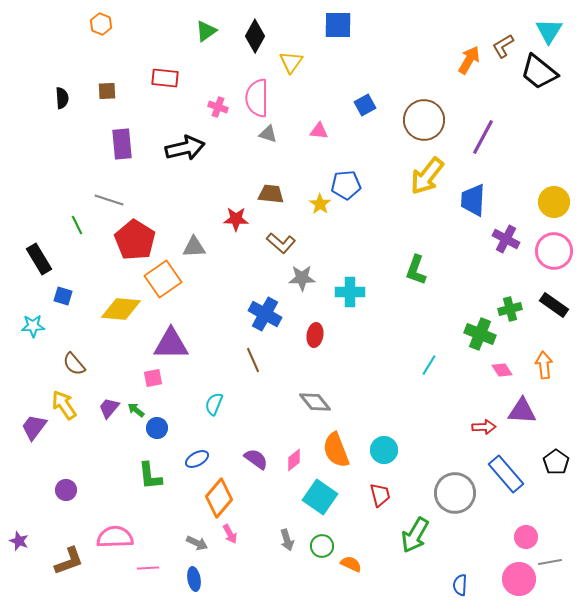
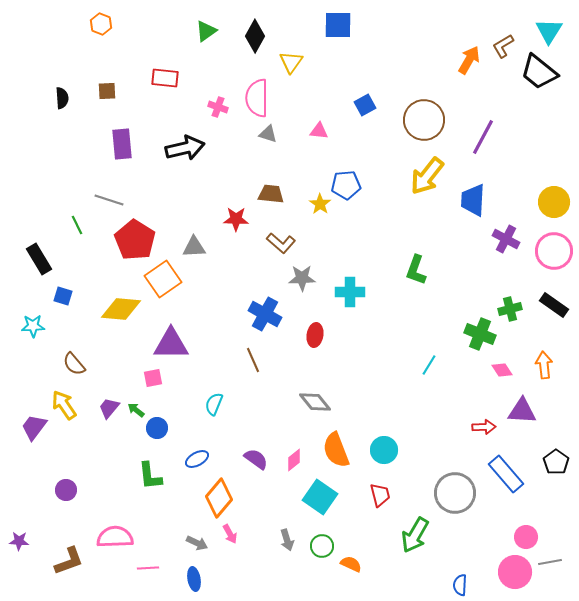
purple star at (19, 541): rotated 18 degrees counterclockwise
pink circle at (519, 579): moved 4 px left, 7 px up
